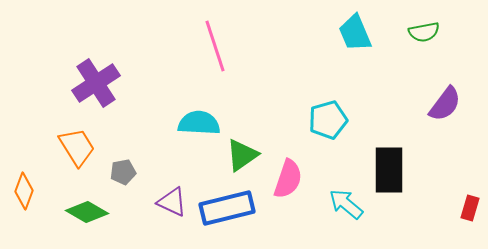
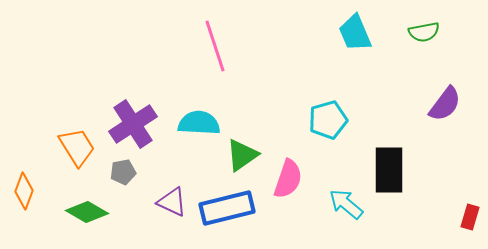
purple cross: moved 37 px right, 41 px down
red rectangle: moved 9 px down
